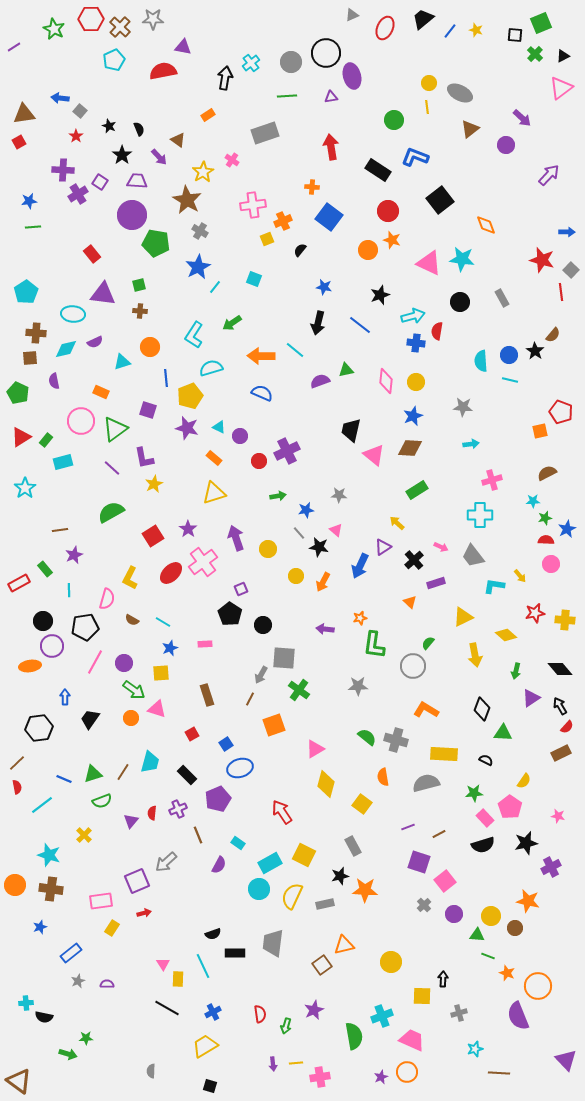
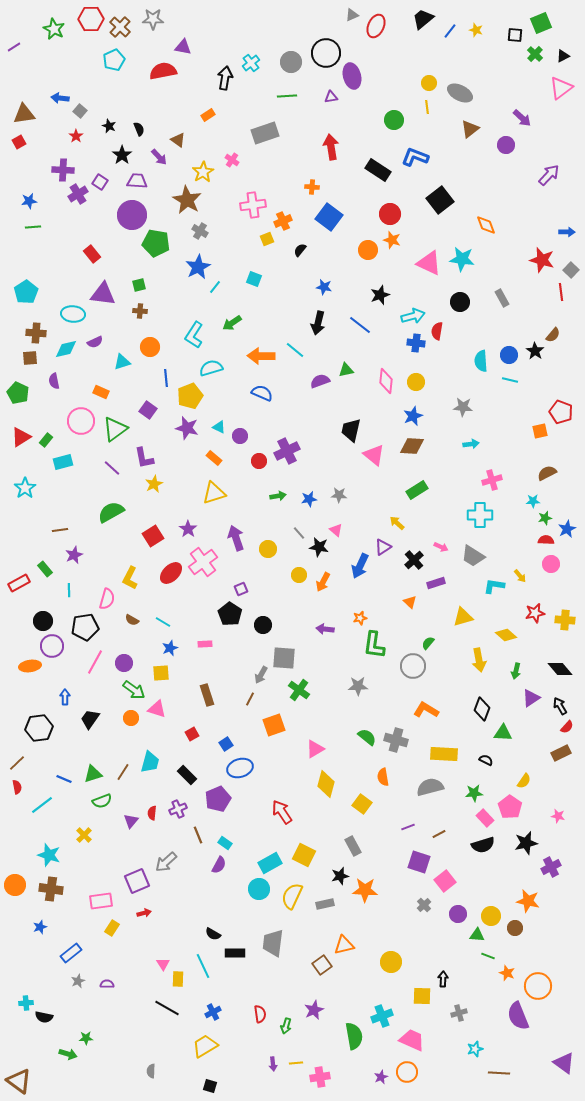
red ellipse at (385, 28): moved 9 px left, 2 px up
red circle at (388, 211): moved 2 px right, 3 px down
purple square at (148, 410): rotated 18 degrees clockwise
brown diamond at (410, 448): moved 2 px right, 2 px up
blue star at (306, 510): moved 3 px right, 11 px up
gray trapezoid at (473, 556): rotated 20 degrees counterclockwise
yellow circle at (296, 576): moved 3 px right, 1 px up
yellow triangle at (463, 617): rotated 10 degrees clockwise
yellow arrow at (475, 655): moved 4 px right, 5 px down
gray semicircle at (426, 783): moved 4 px right, 4 px down
cyan rectangle at (238, 843): moved 13 px left
purple circle at (454, 914): moved 4 px right
black semicircle at (213, 934): rotated 49 degrees clockwise
purple triangle at (566, 1060): moved 2 px left, 3 px down; rotated 10 degrees counterclockwise
